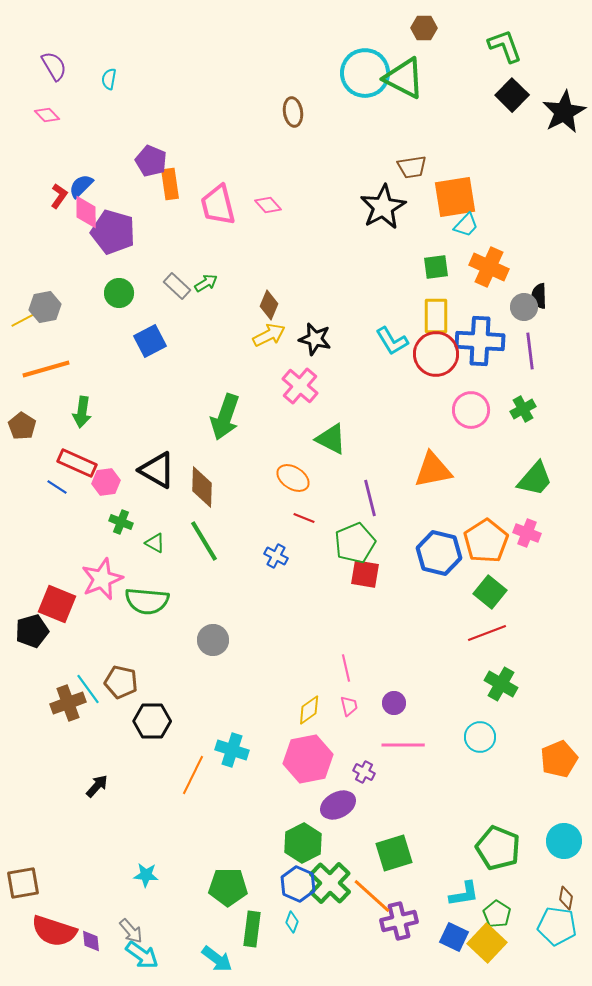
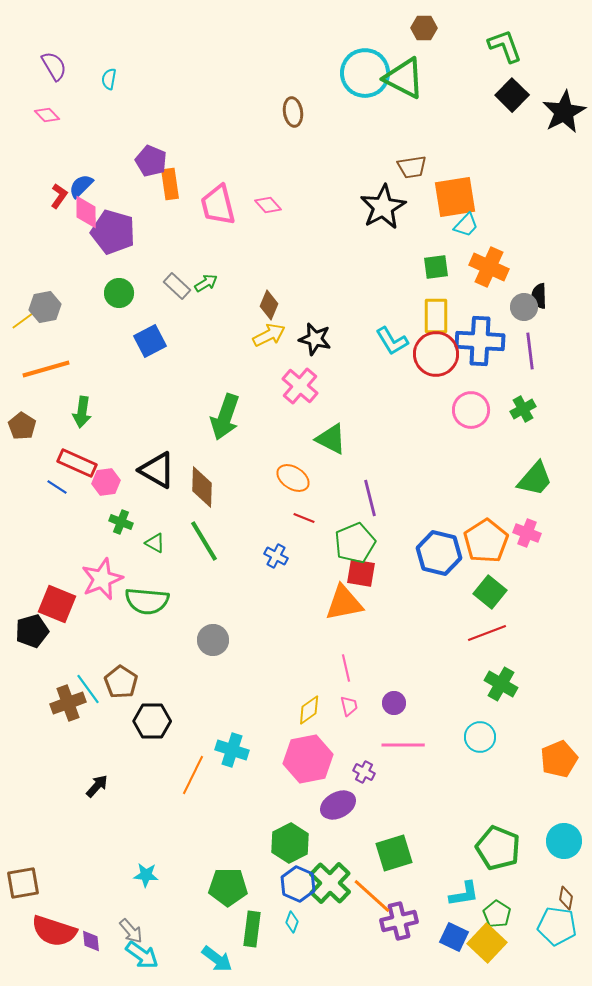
yellow line at (25, 319): rotated 8 degrees counterclockwise
orange triangle at (433, 470): moved 89 px left, 133 px down
red square at (365, 574): moved 4 px left, 1 px up
brown pentagon at (121, 682): rotated 20 degrees clockwise
green hexagon at (303, 843): moved 13 px left
